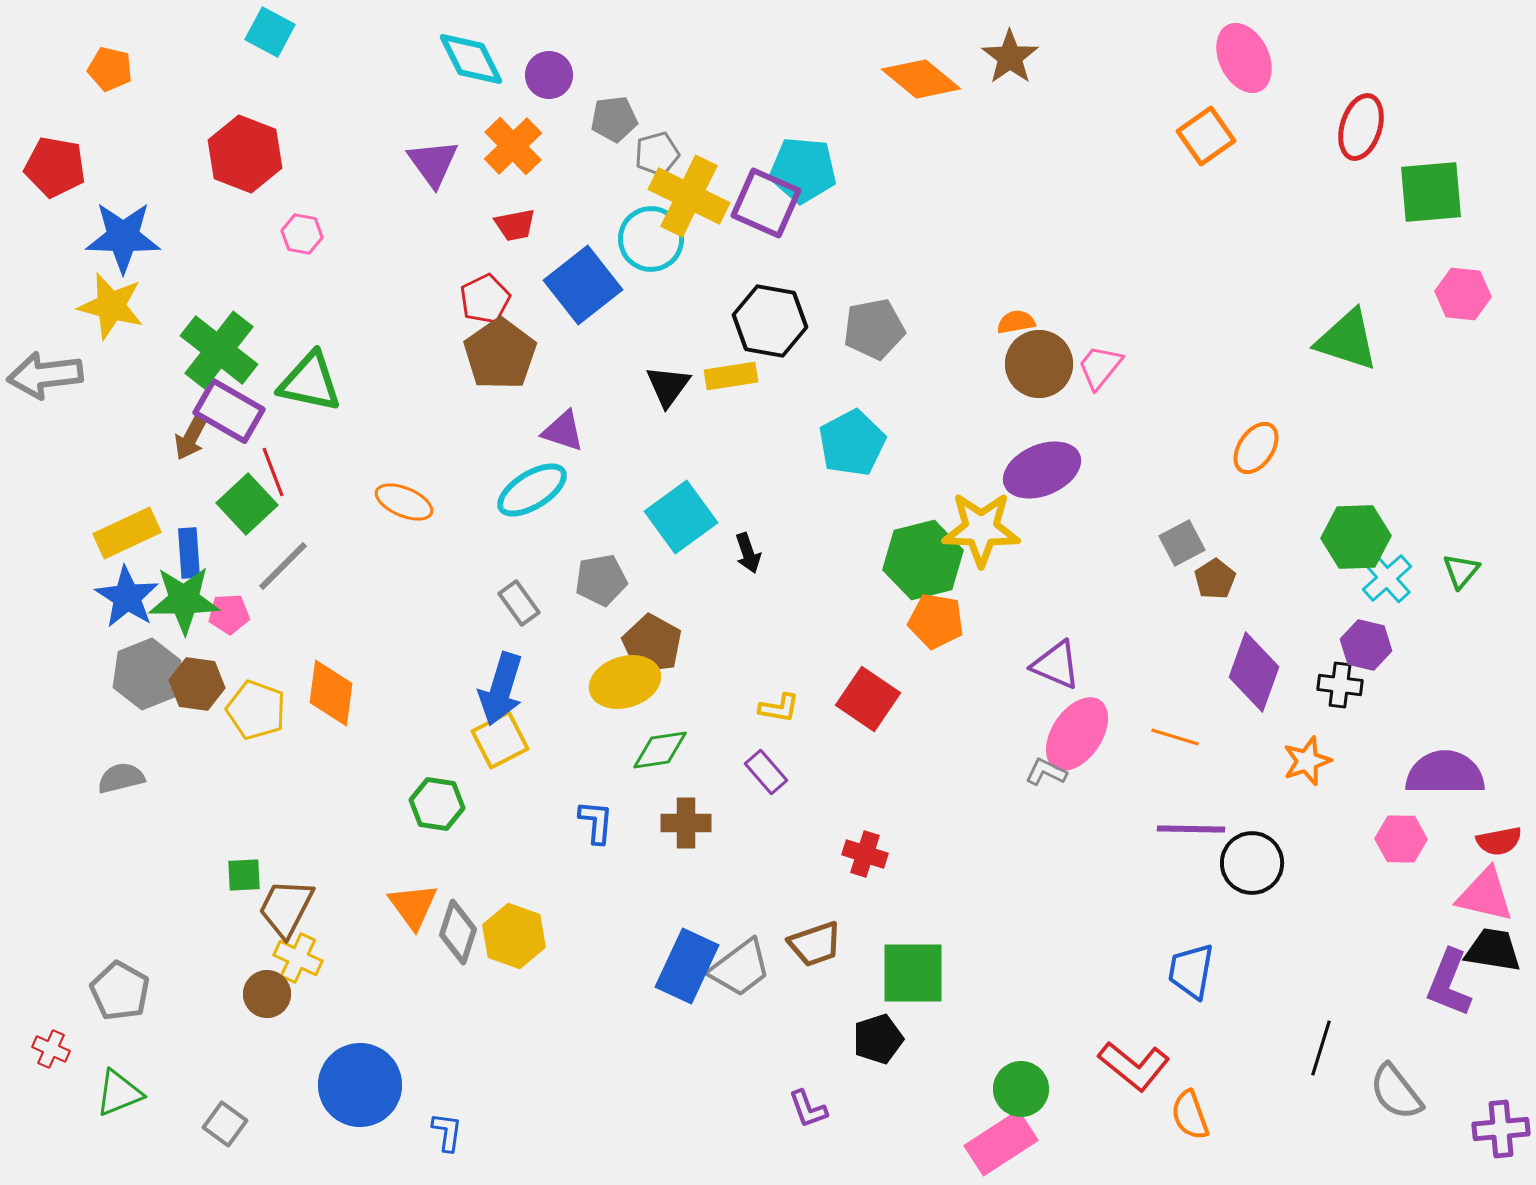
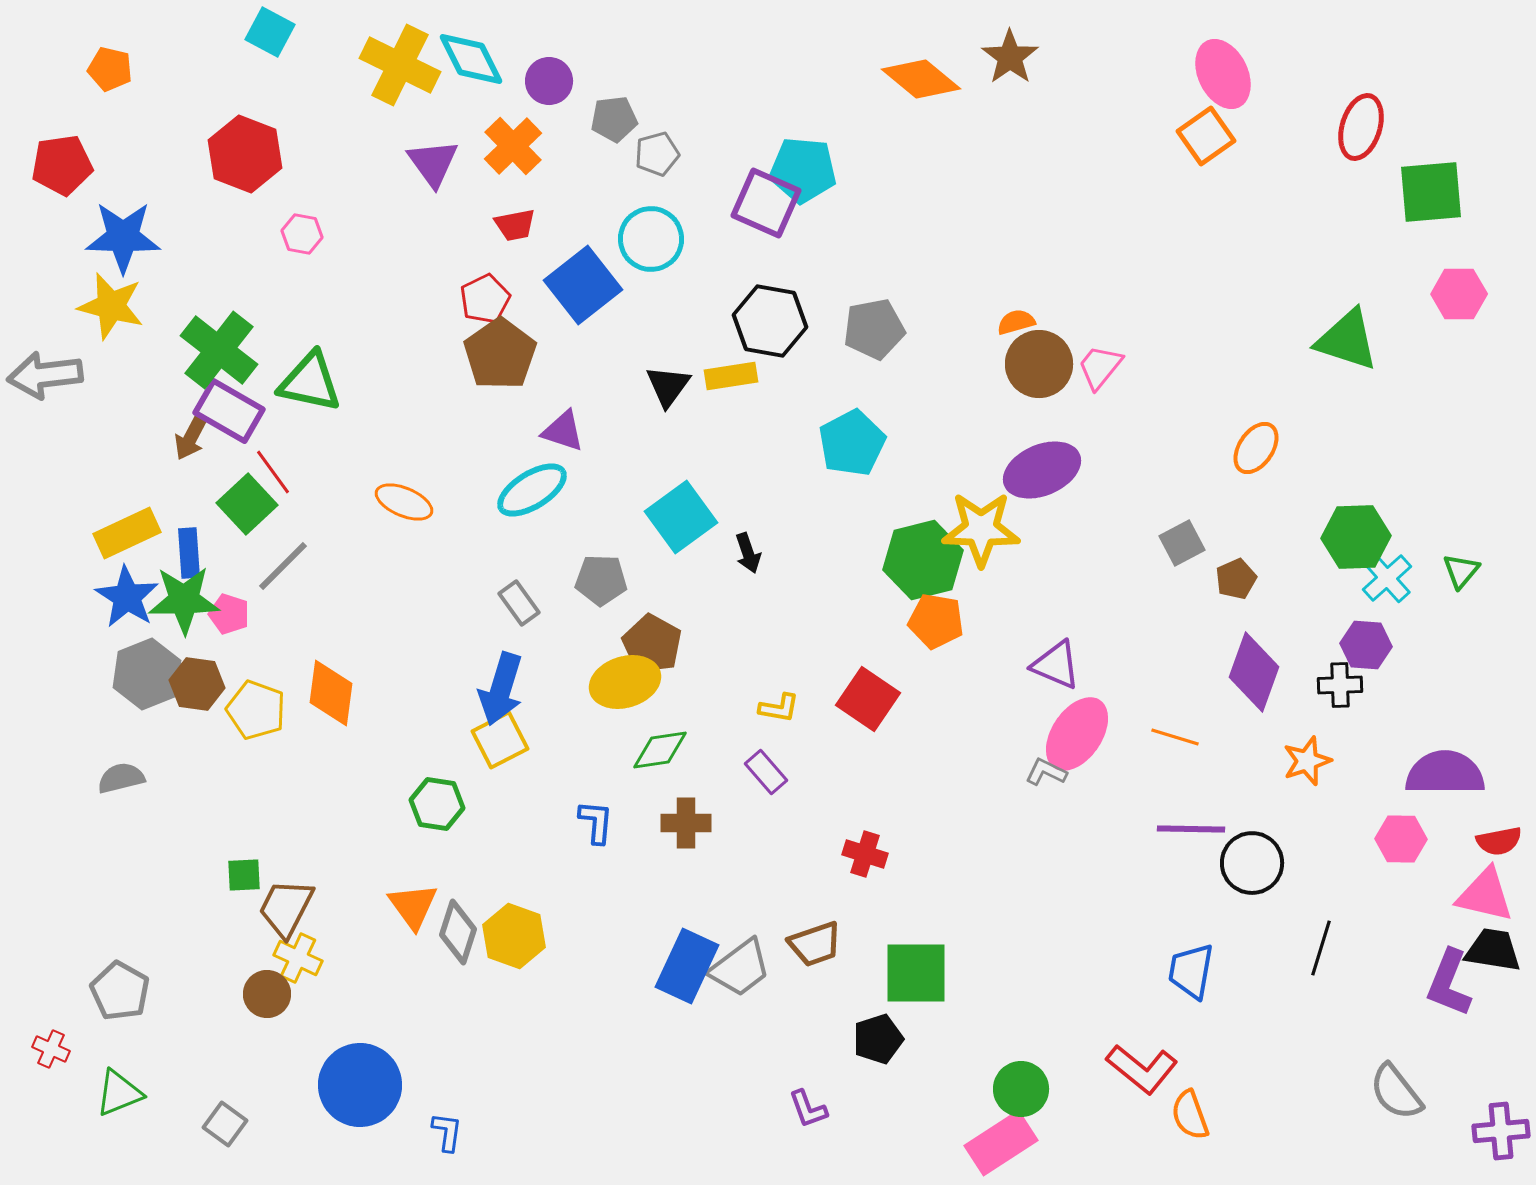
pink ellipse at (1244, 58): moved 21 px left, 16 px down
purple circle at (549, 75): moved 6 px down
red pentagon at (55, 167): moved 7 px right, 2 px up; rotated 18 degrees counterclockwise
yellow cross at (689, 196): moved 289 px left, 131 px up
pink hexagon at (1463, 294): moved 4 px left; rotated 6 degrees counterclockwise
orange semicircle at (1016, 322): rotated 6 degrees counterclockwise
red line at (273, 472): rotated 15 degrees counterclockwise
brown pentagon at (1215, 579): moved 21 px right; rotated 9 degrees clockwise
gray pentagon at (601, 580): rotated 12 degrees clockwise
pink pentagon at (229, 614): rotated 21 degrees clockwise
purple hexagon at (1366, 645): rotated 9 degrees counterclockwise
black cross at (1340, 685): rotated 9 degrees counterclockwise
green square at (913, 973): moved 3 px right
black line at (1321, 1048): moved 100 px up
red L-shape at (1134, 1066): moved 8 px right, 3 px down
purple cross at (1501, 1129): moved 2 px down
